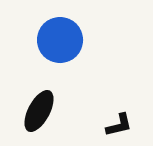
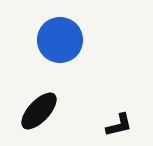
black ellipse: rotated 15 degrees clockwise
